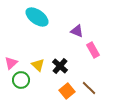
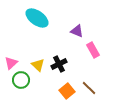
cyan ellipse: moved 1 px down
black cross: moved 1 px left, 2 px up; rotated 21 degrees clockwise
